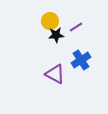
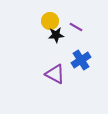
purple line: rotated 64 degrees clockwise
